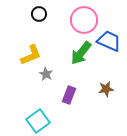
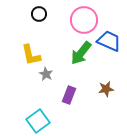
yellow L-shape: rotated 100 degrees clockwise
